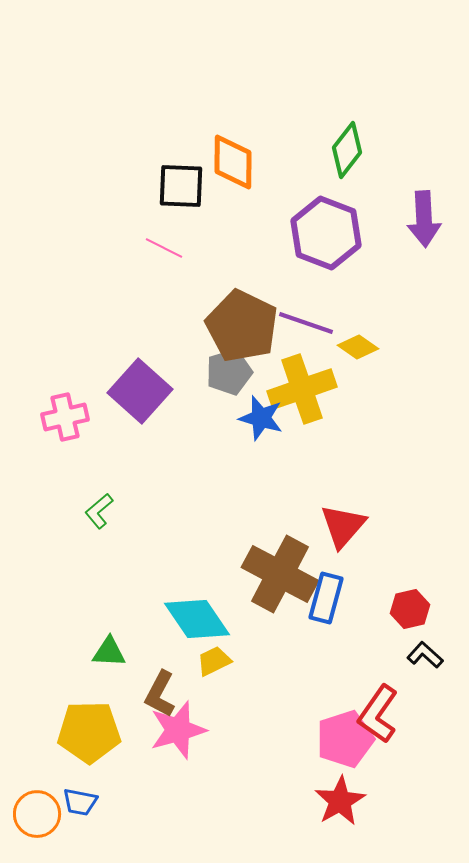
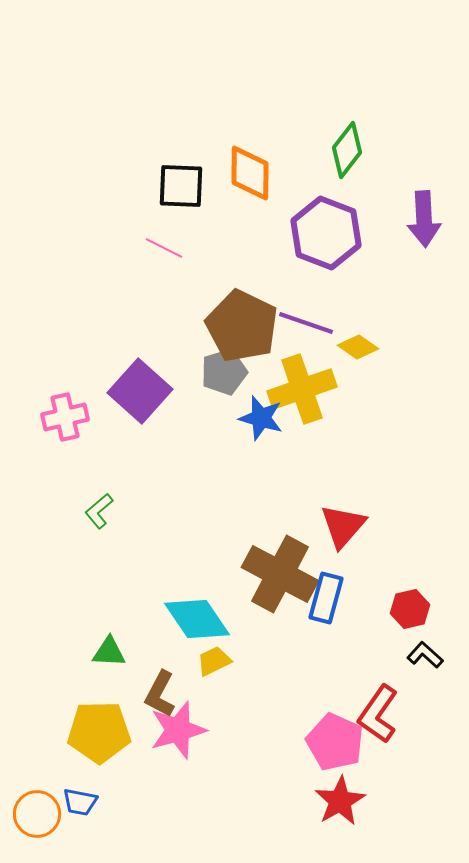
orange diamond: moved 17 px right, 11 px down
gray pentagon: moved 5 px left
yellow pentagon: moved 10 px right
pink pentagon: moved 10 px left, 3 px down; rotated 30 degrees counterclockwise
